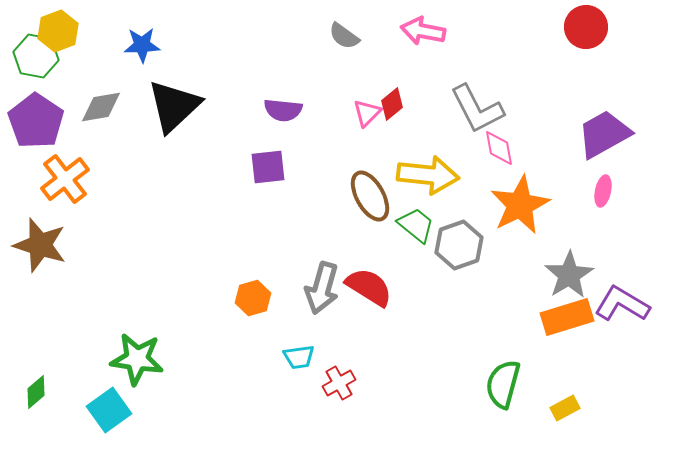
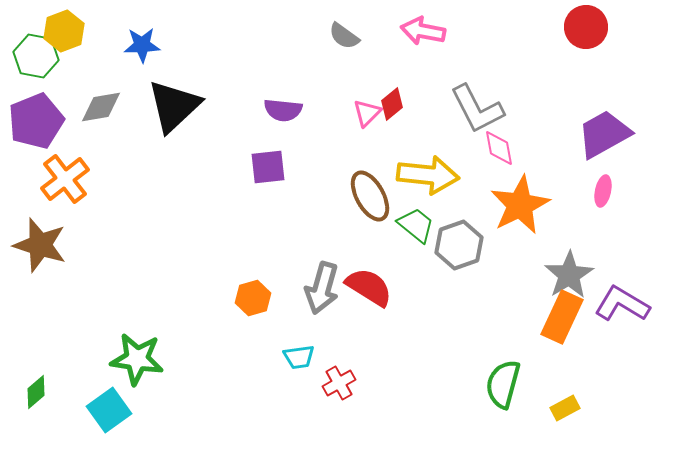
yellow hexagon: moved 6 px right
purple pentagon: rotated 16 degrees clockwise
orange rectangle: moved 5 px left; rotated 48 degrees counterclockwise
